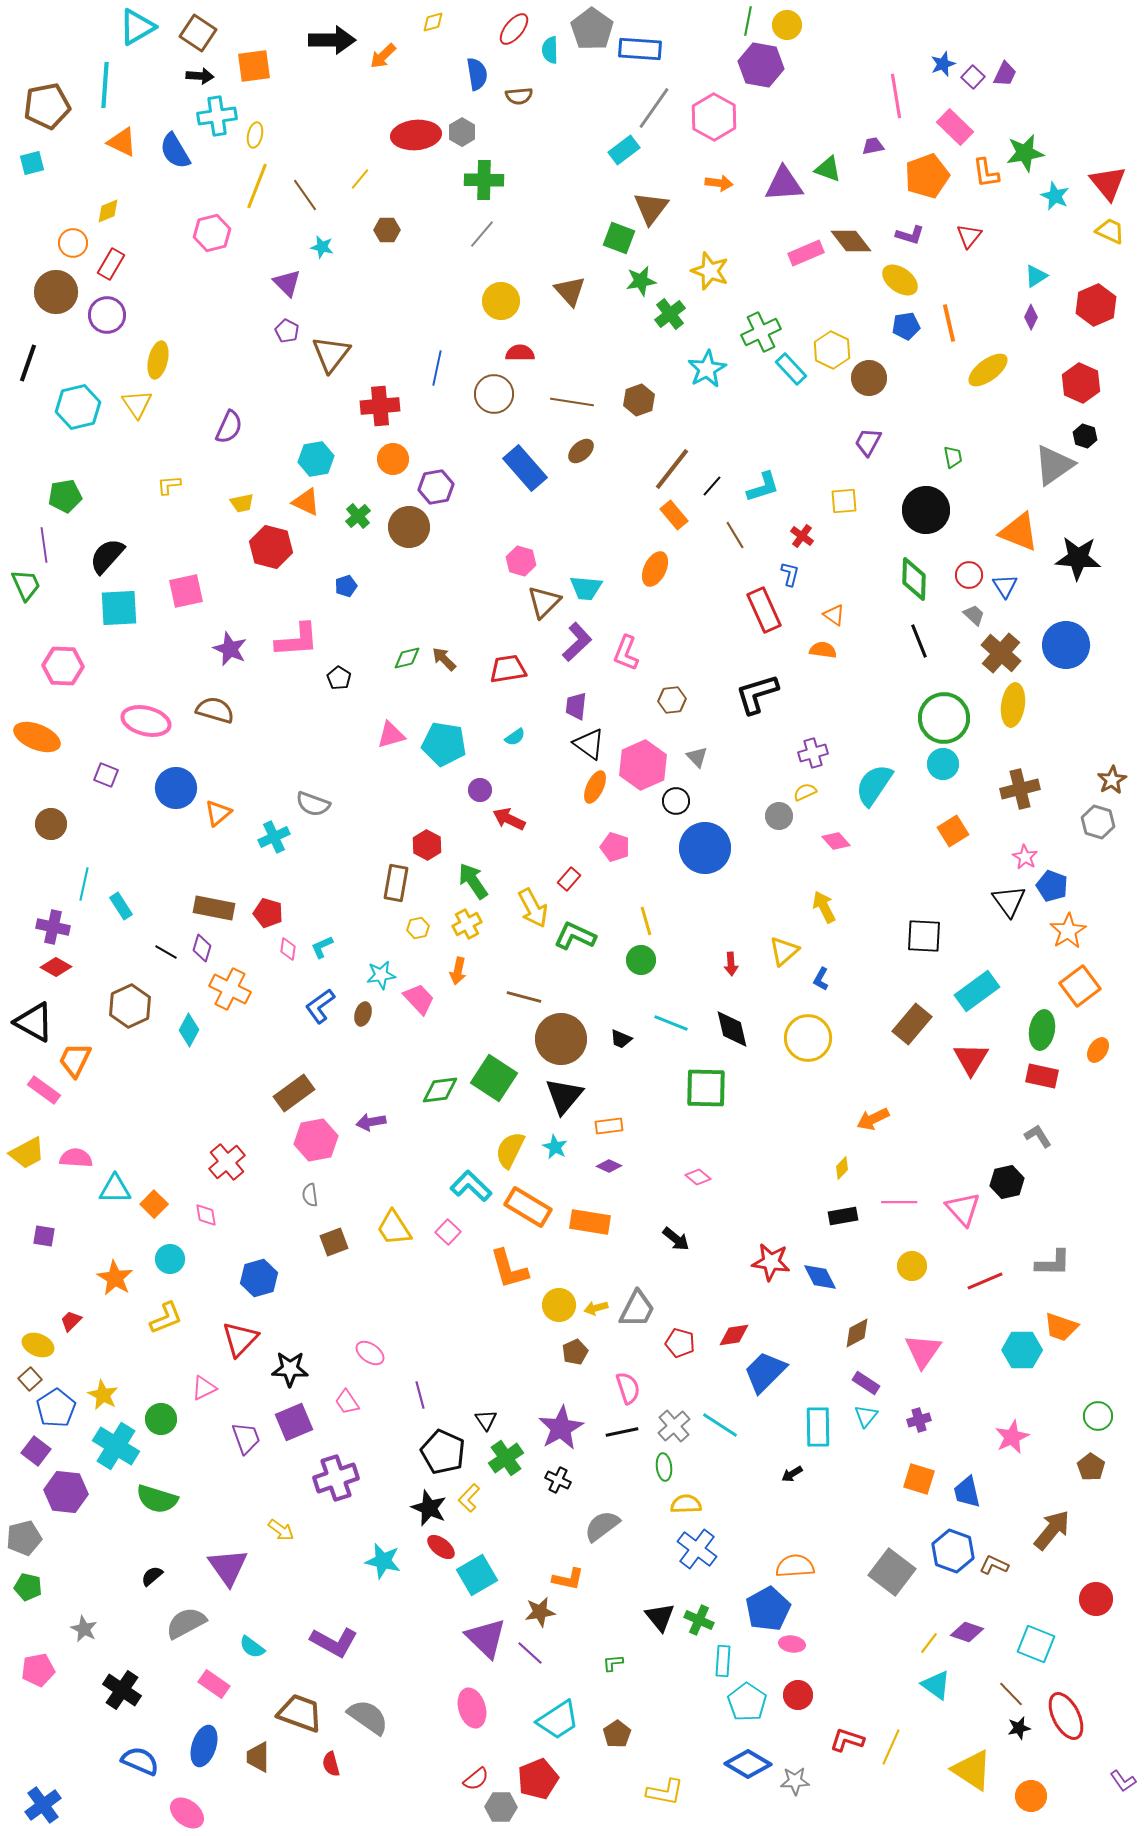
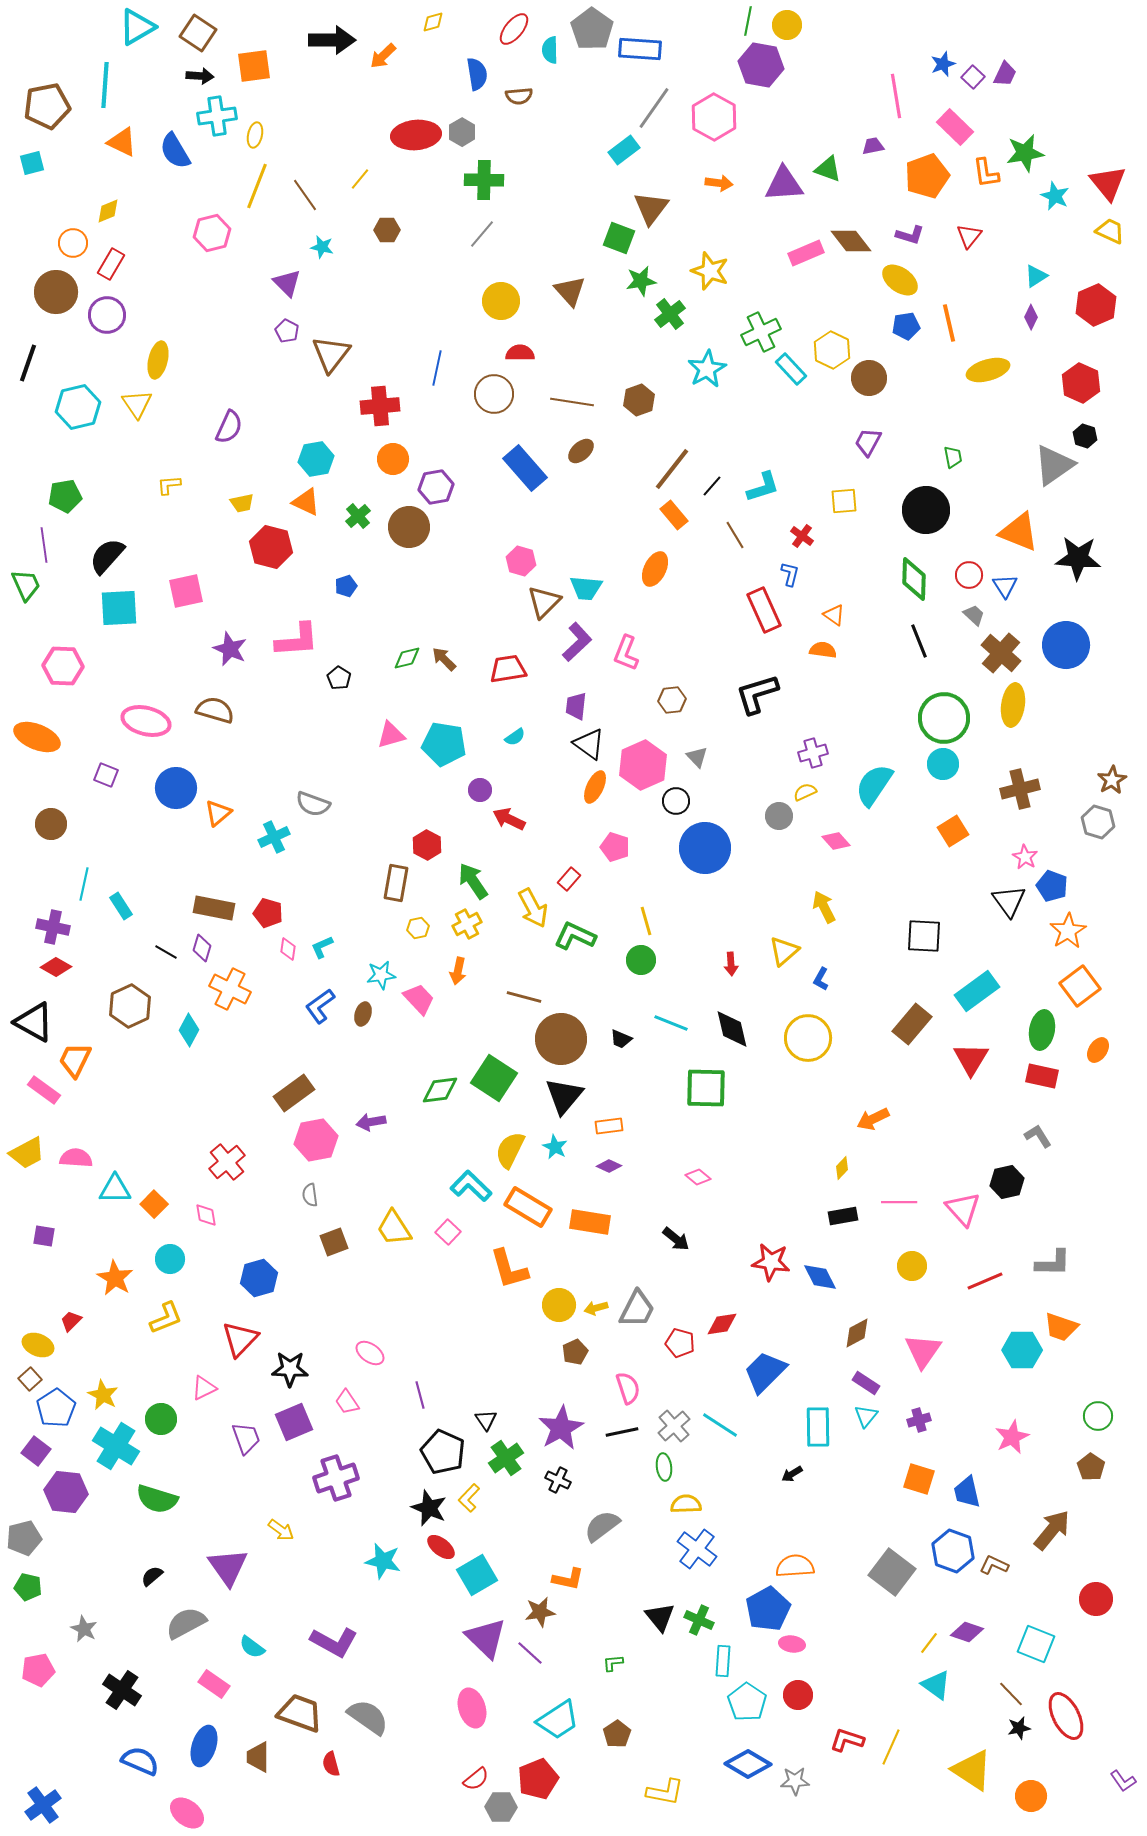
yellow ellipse at (988, 370): rotated 21 degrees clockwise
red diamond at (734, 1335): moved 12 px left, 11 px up
